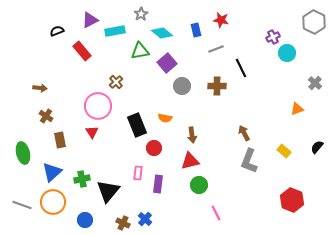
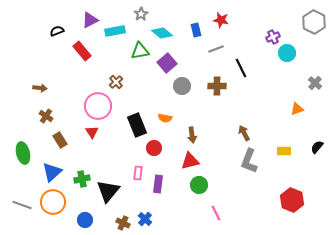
brown rectangle at (60, 140): rotated 21 degrees counterclockwise
yellow rectangle at (284, 151): rotated 40 degrees counterclockwise
